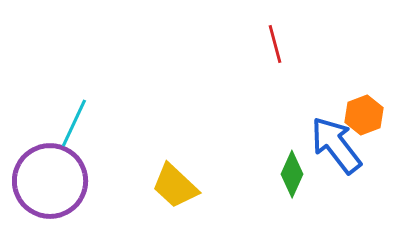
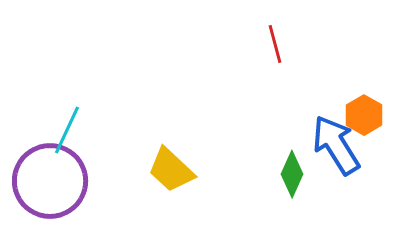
orange hexagon: rotated 9 degrees counterclockwise
cyan line: moved 7 px left, 7 px down
blue arrow: rotated 6 degrees clockwise
yellow trapezoid: moved 4 px left, 16 px up
